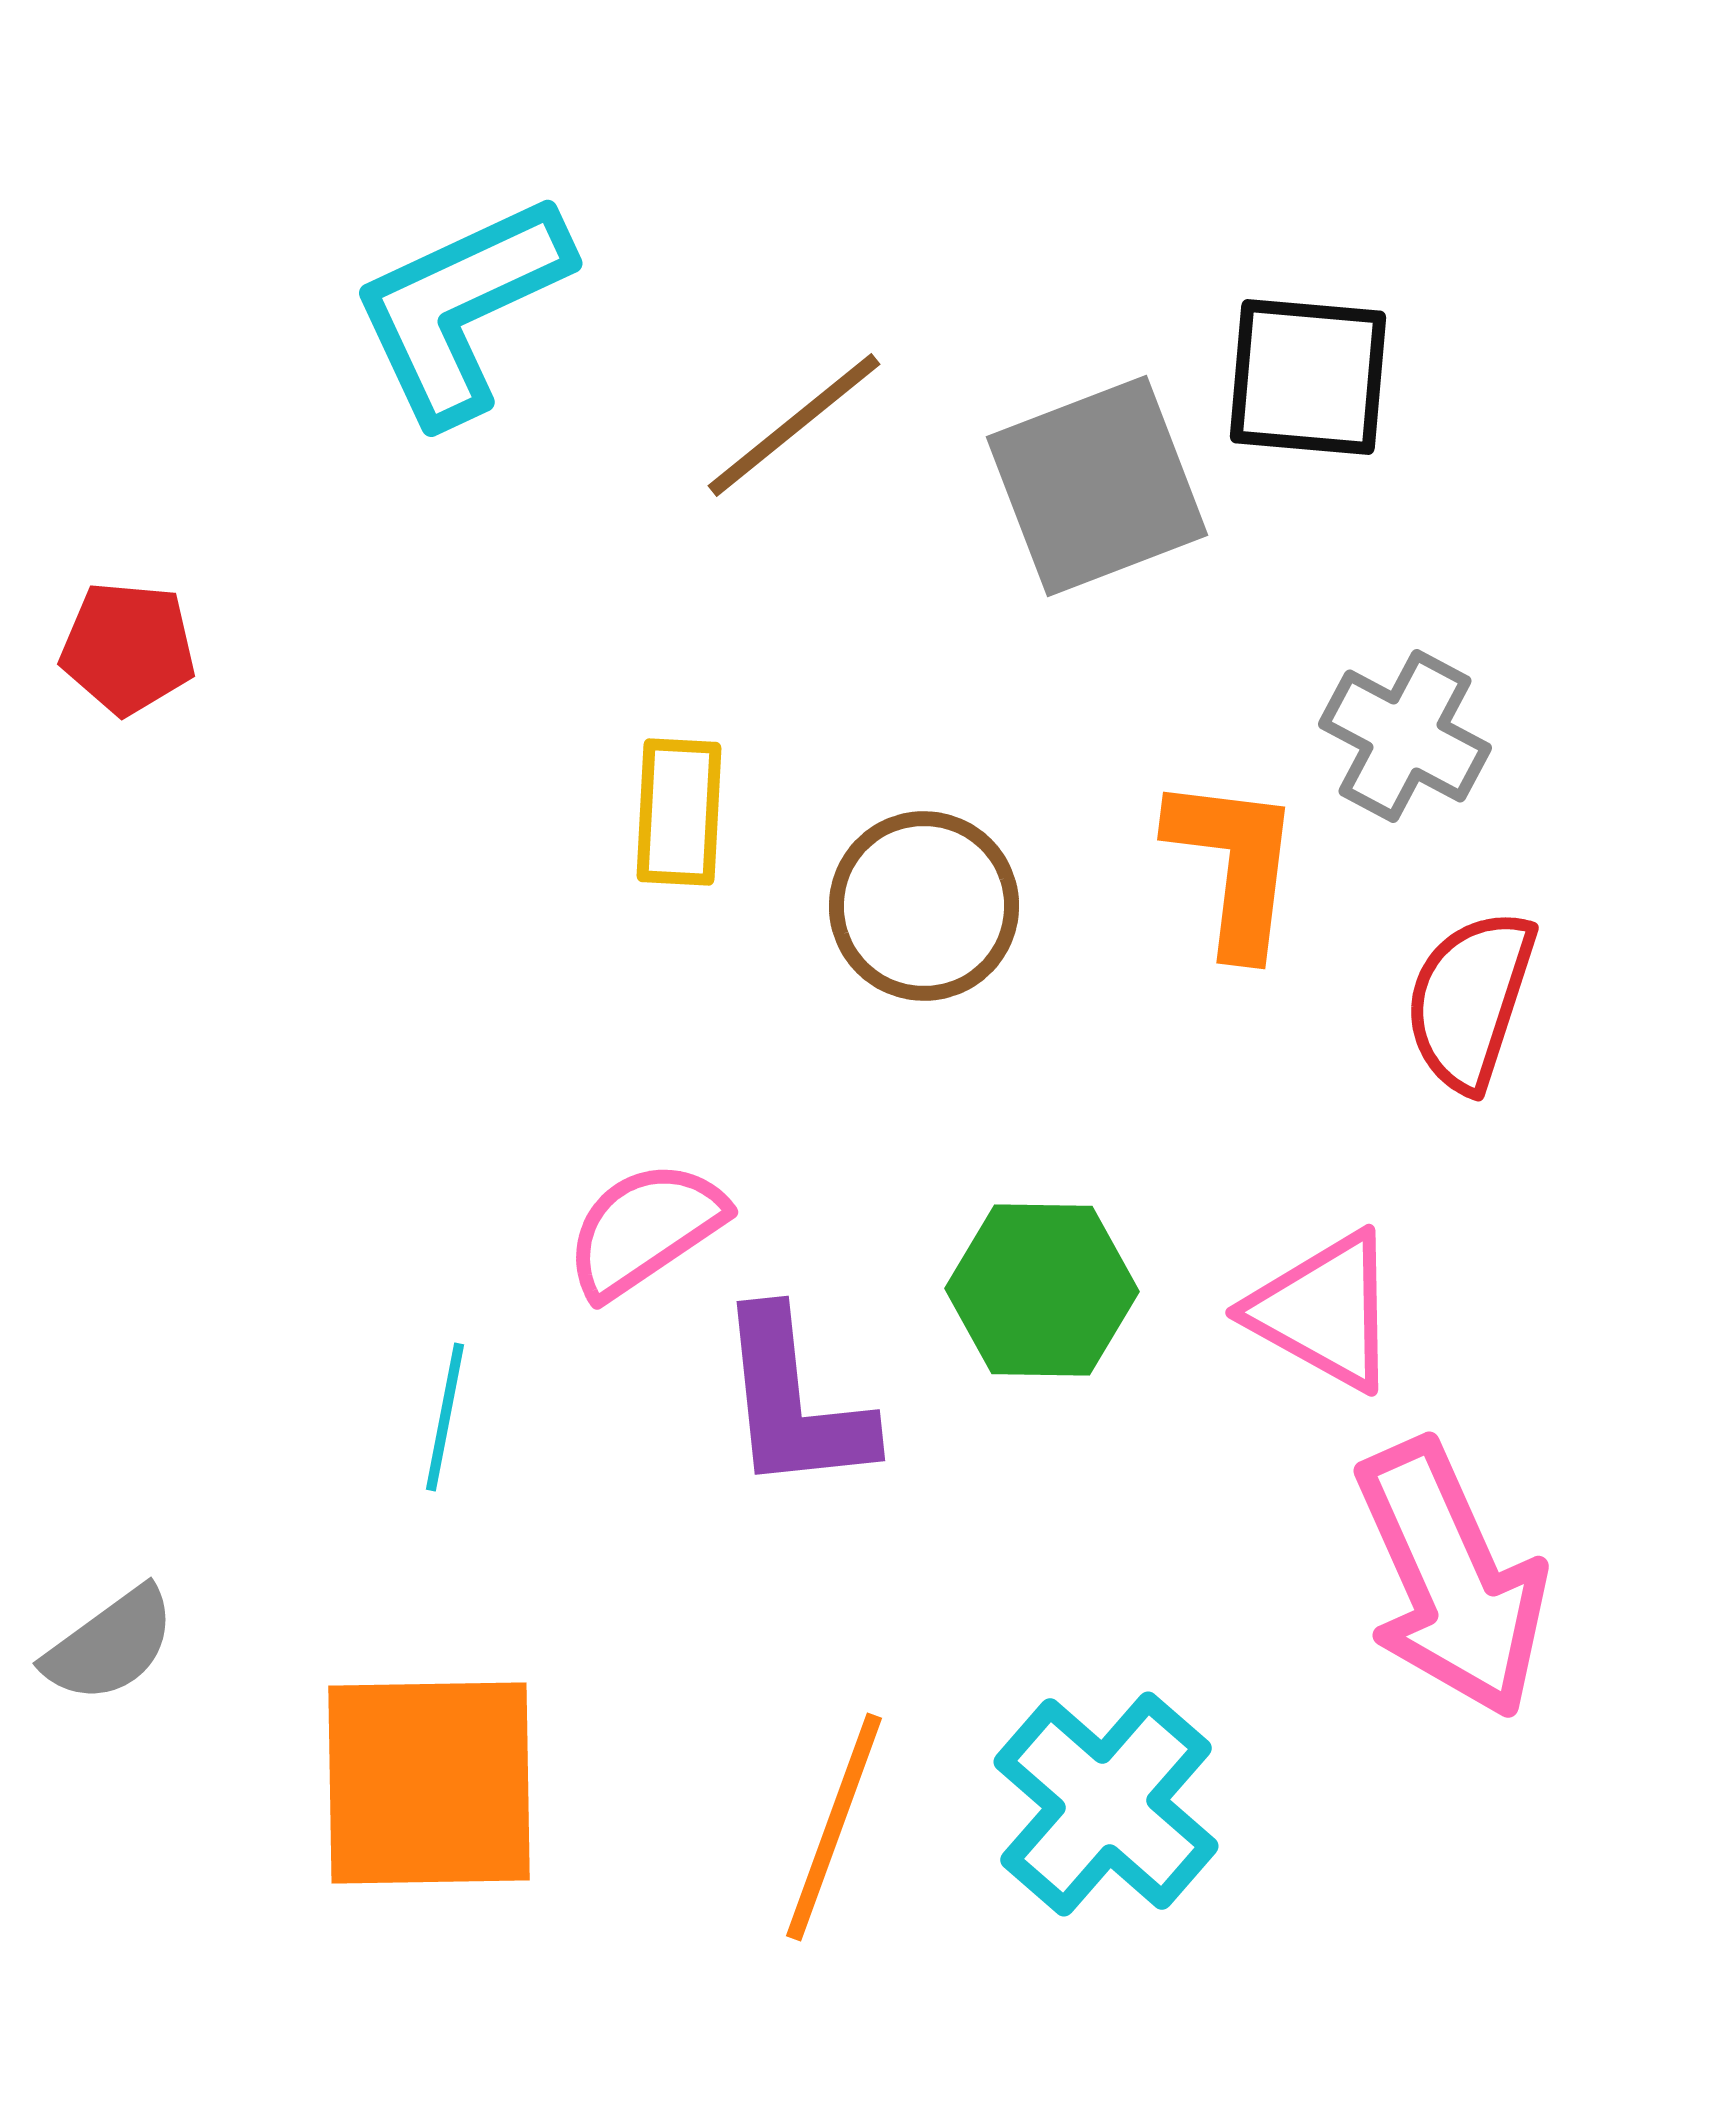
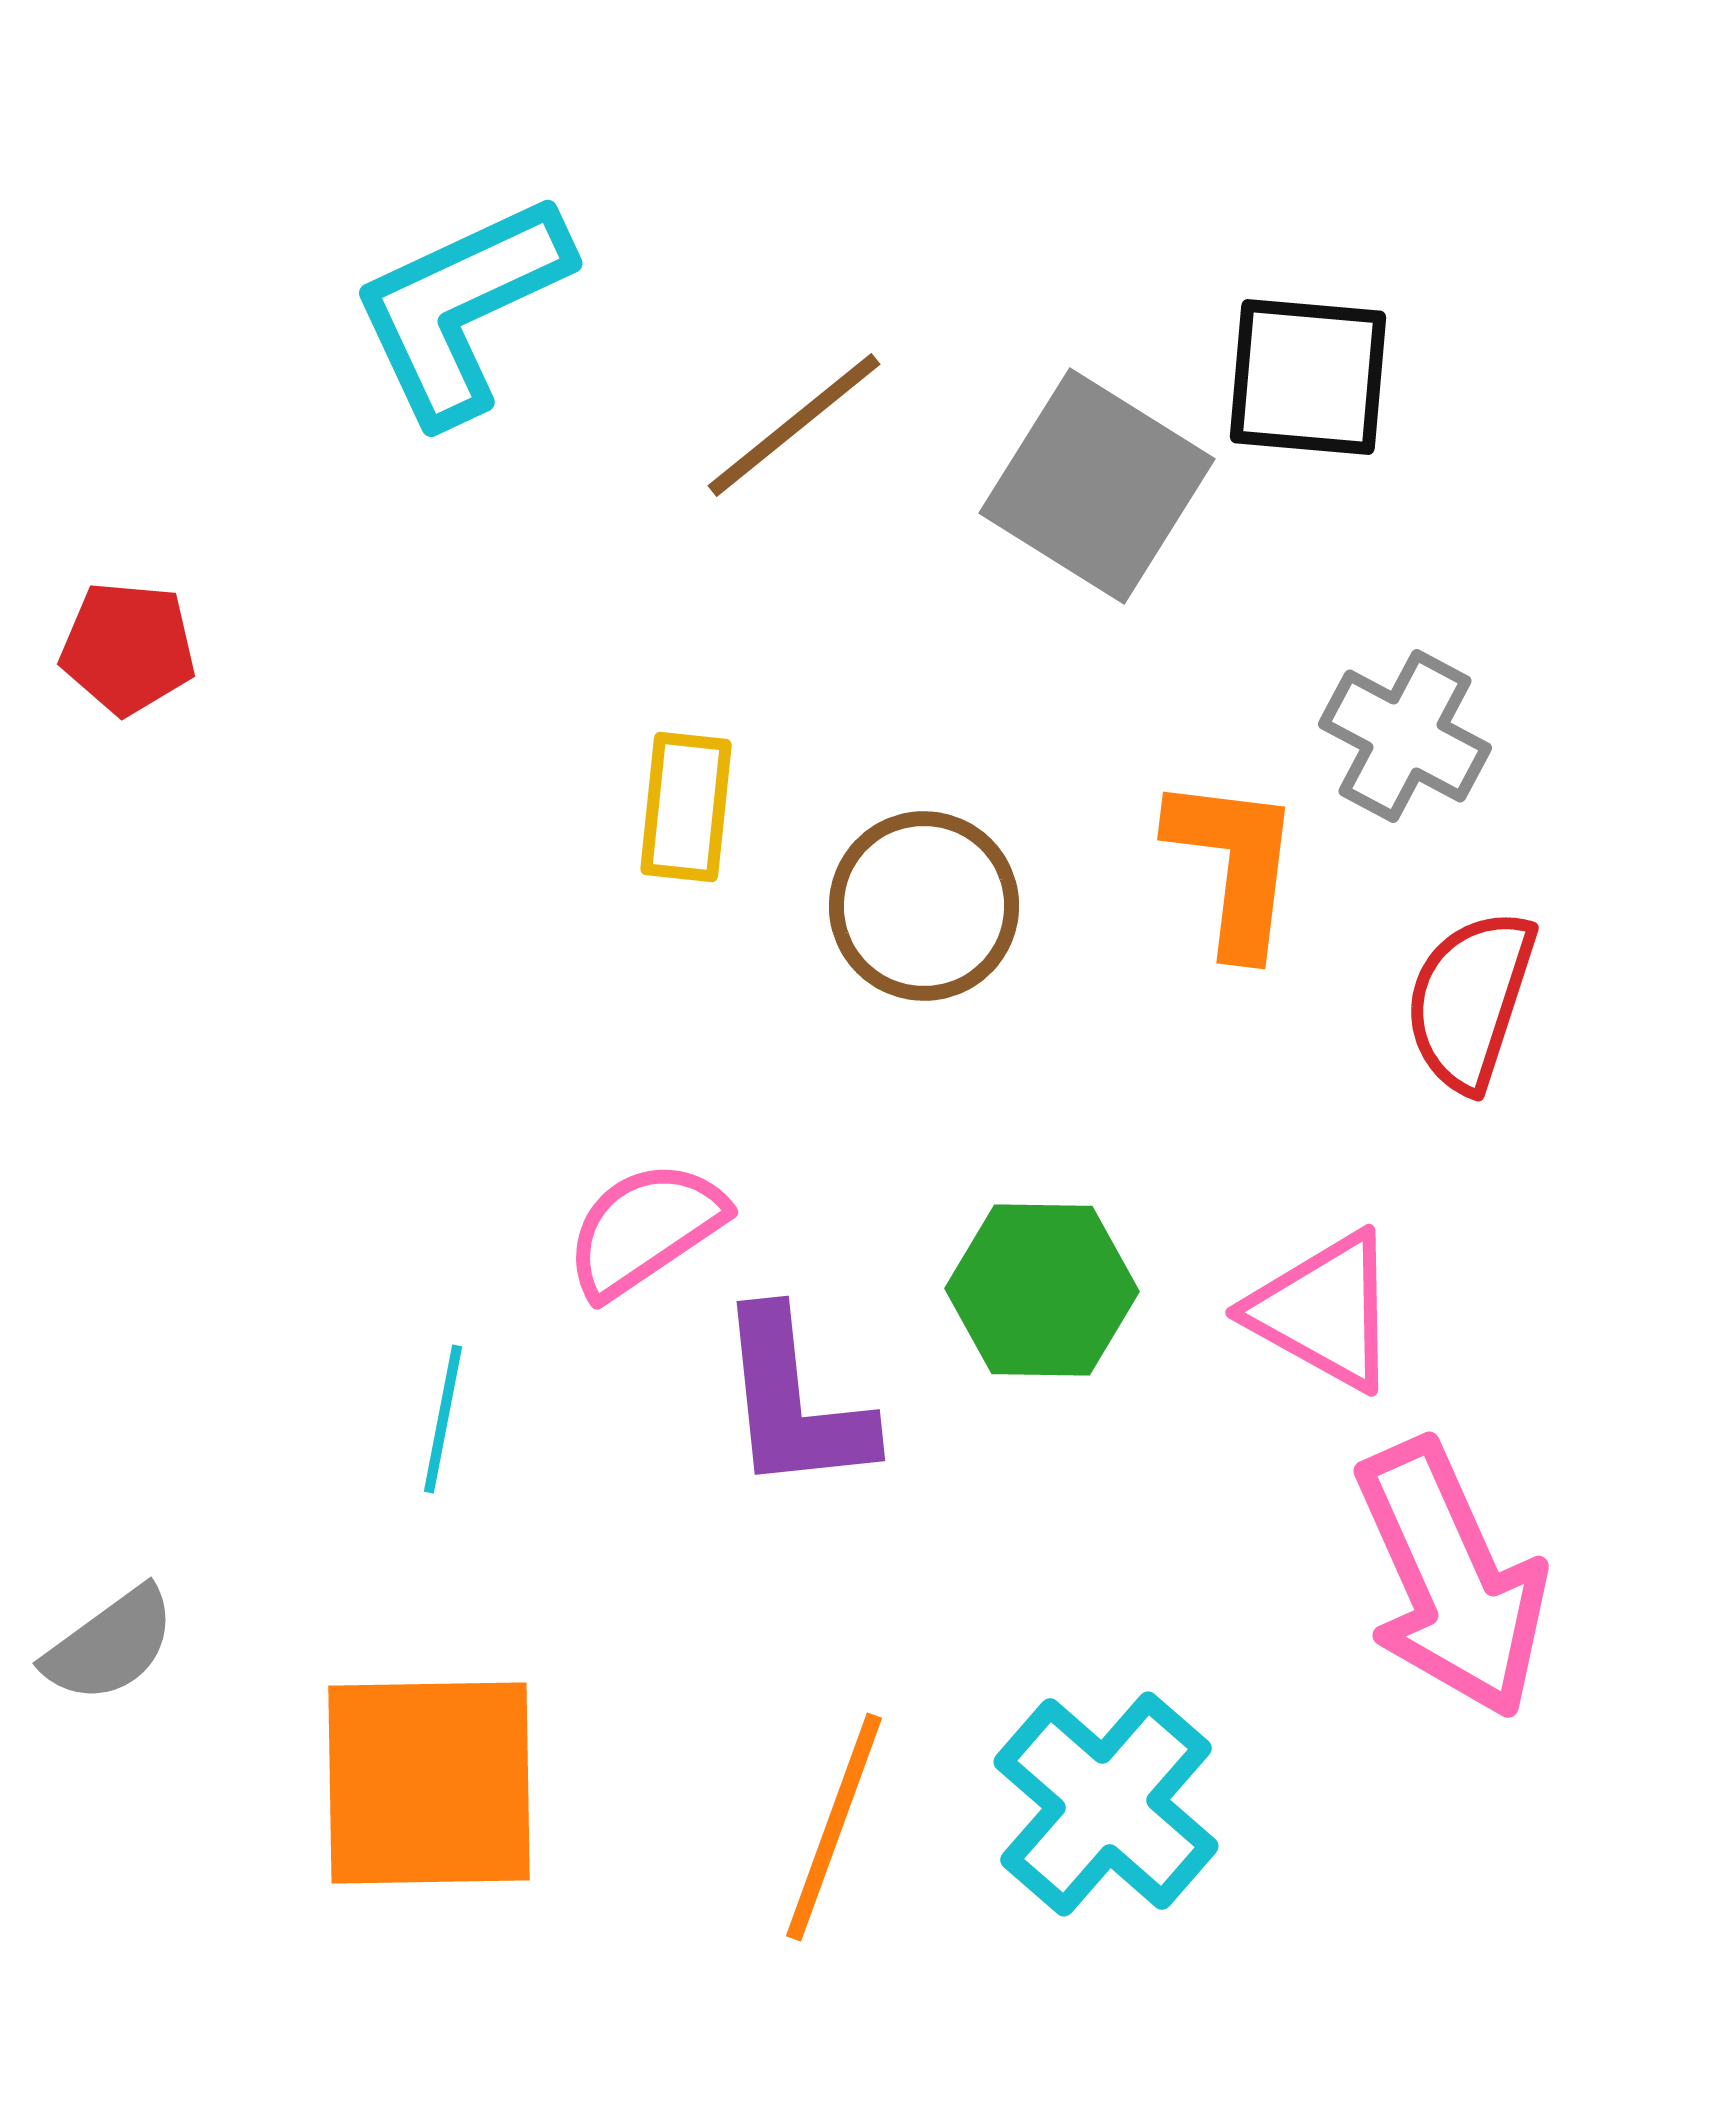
gray square: rotated 37 degrees counterclockwise
yellow rectangle: moved 7 px right, 5 px up; rotated 3 degrees clockwise
cyan line: moved 2 px left, 2 px down
